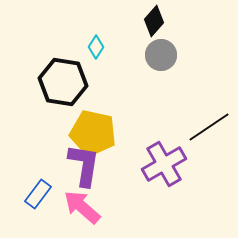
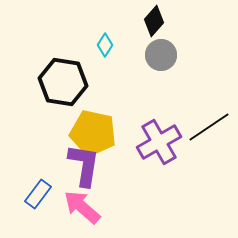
cyan diamond: moved 9 px right, 2 px up
purple cross: moved 5 px left, 22 px up
